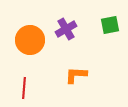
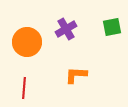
green square: moved 2 px right, 2 px down
orange circle: moved 3 px left, 2 px down
